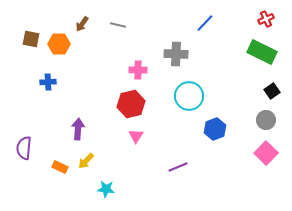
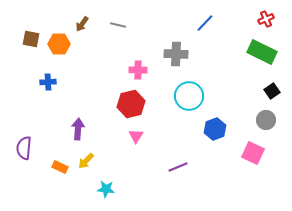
pink square: moved 13 px left; rotated 20 degrees counterclockwise
